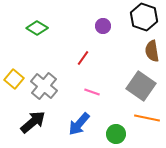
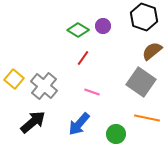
green diamond: moved 41 px right, 2 px down
brown semicircle: rotated 60 degrees clockwise
gray square: moved 4 px up
